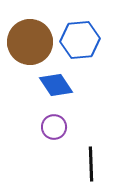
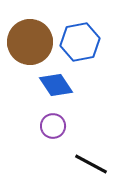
blue hexagon: moved 2 px down; rotated 6 degrees counterclockwise
purple circle: moved 1 px left, 1 px up
black line: rotated 60 degrees counterclockwise
